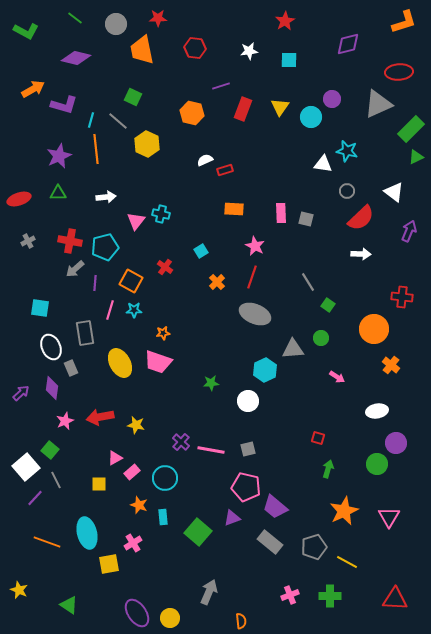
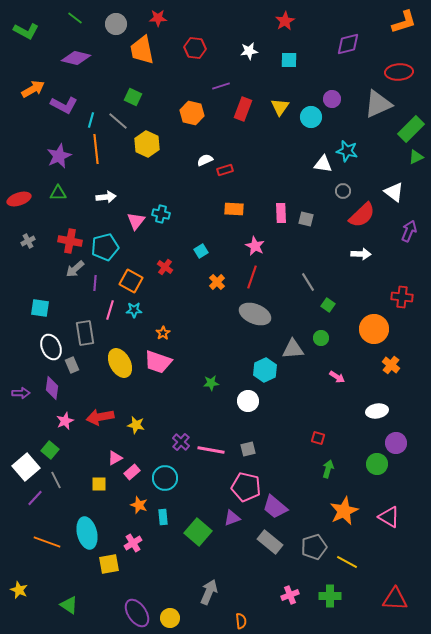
purple L-shape at (64, 105): rotated 12 degrees clockwise
gray circle at (347, 191): moved 4 px left
red semicircle at (361, 218): moved 1 px right, 3 px up
orange star at (163, 333): rotated 24 degrees counterclockwise
gray rectangle at (71, 368): moved 1 px right, 3 px up
purple arrow at (21, 393): rotated 42 degrees clockwise
pink triangle at (389, 517): rotated 30 degrees counterclockwise
